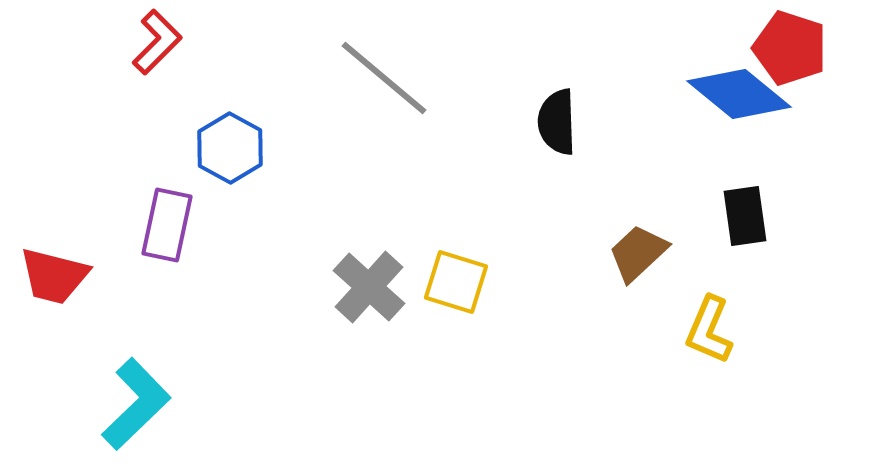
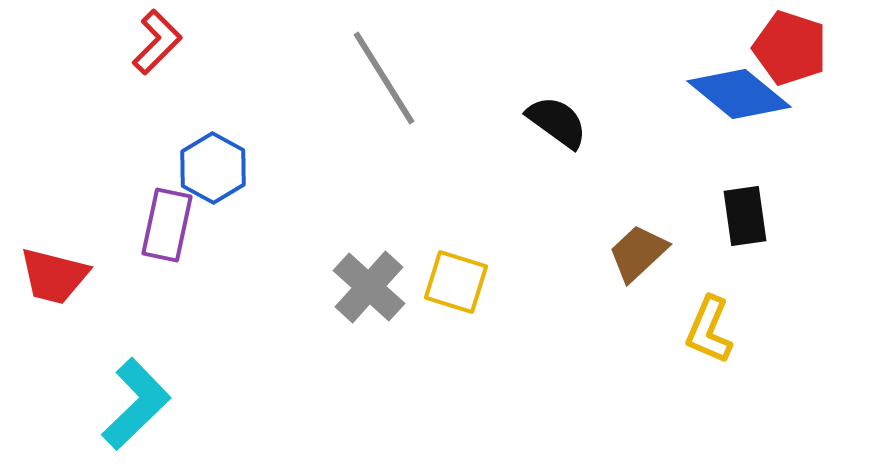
gray line: rotated 18 degrees clockwise
black semicircle: rotated 128 degrees clockwise
blue hexagon: moved 17 px left, 20 px down
